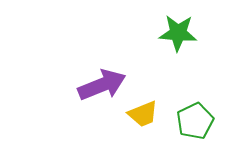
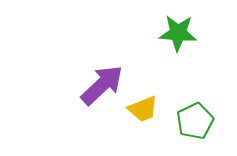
purple arrow: rotated 21 degrees counterclockwise
yellow trapezoid: moved 5 px up
